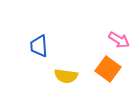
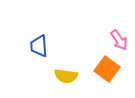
pink arrow: rotated 25 degrees clockwise
orange square: moved 1 px left
